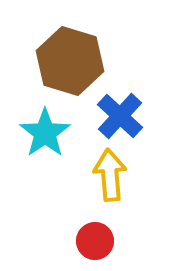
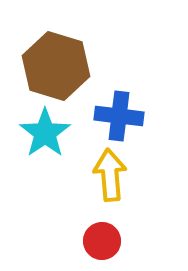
brown hexagon: moved 14 px left, 5 px down
blue cross: moved 1 px left; rotated 36 degrees counterclockwise
red circle: moved 7 px right
